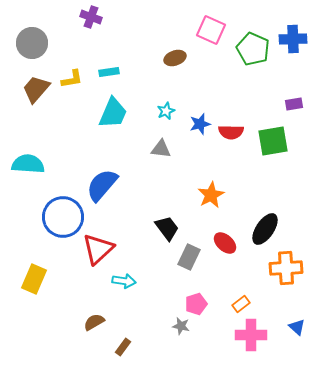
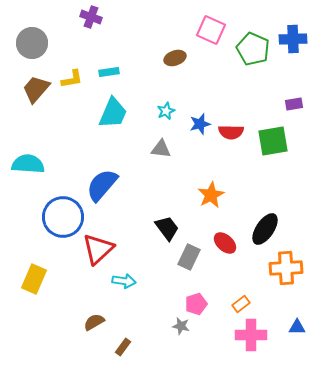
blue triangle: rotated 42 degrees counterclockwise
